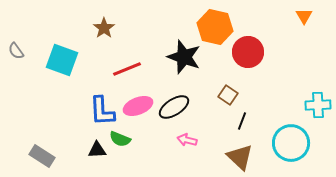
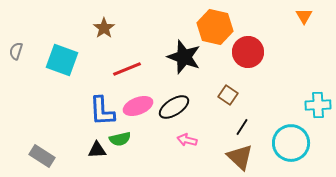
gray semicircle: rotated 54 degrees clockwise
black line: moved 6 px down; rotated 12 degrees clockwise
green semicircle: rotated 35 degrees counterclockwise
